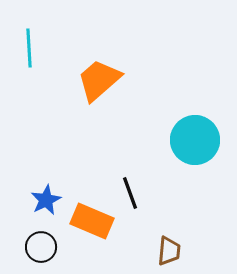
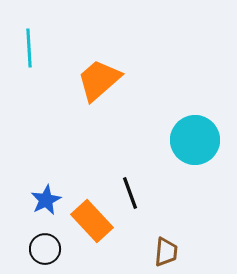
orange rectangle: rotated 24 degrees clockwise
black circle: moved 4 px right, 2 px down
brown trapezoid: moved 3 px left, 1 px down
